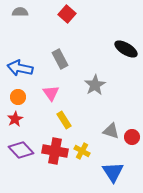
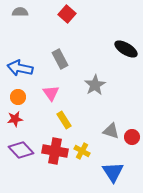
red star: rotated 21 degrees clockwise
